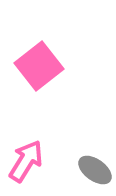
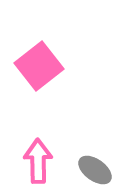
pink arrow: moved 12 px right; rotated 33 degrees counterclockwise
